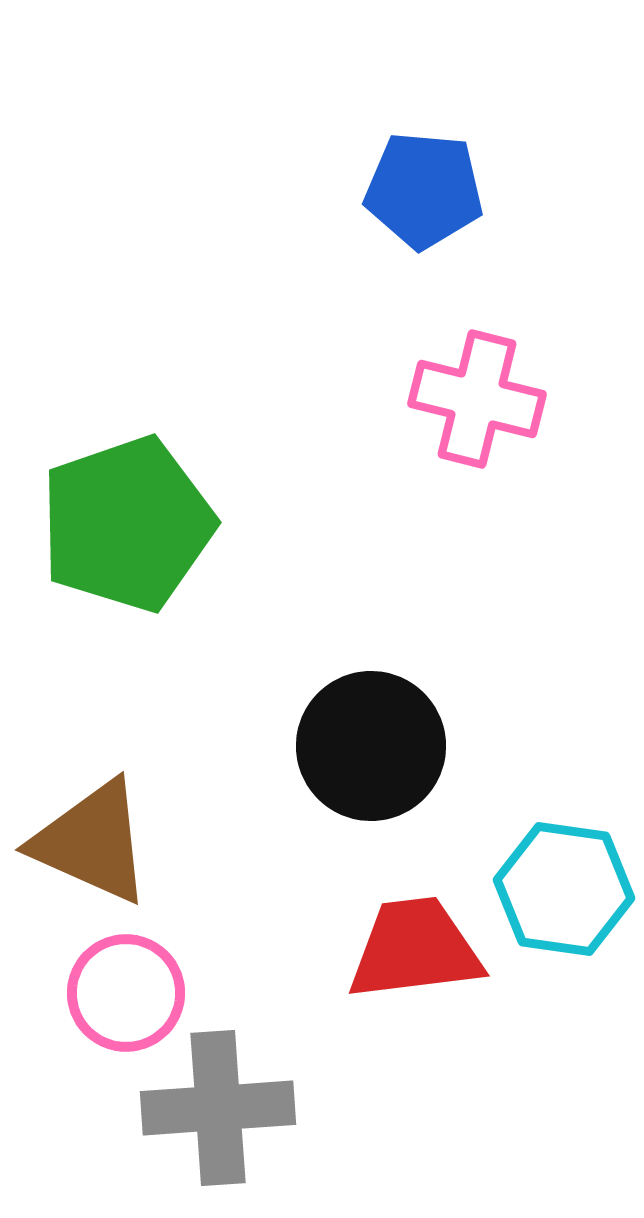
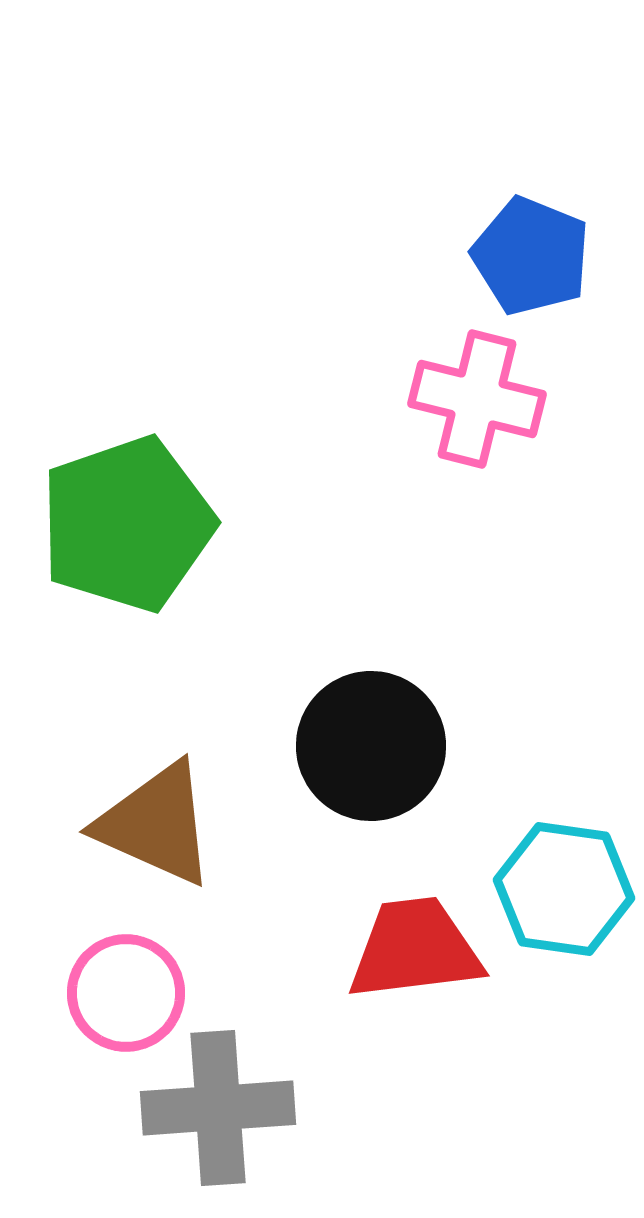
blue pentagon: moved 107 px right, 66 px down; rotated 17 degrees clockwise
brown triangle: moved 64 px right, 18 px up
